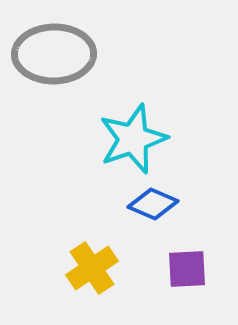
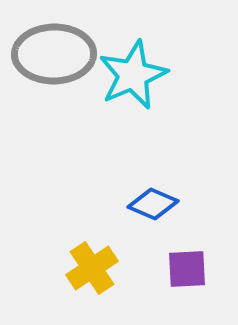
cyan star: moved 64 px up; rotated 4 degrees counterclockwise
